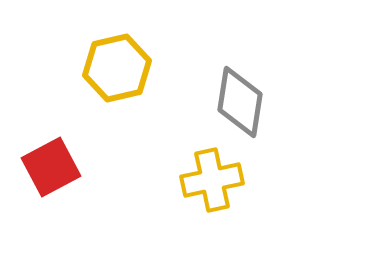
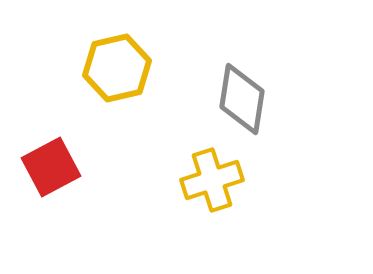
gray diamond: moved 2 px right, 3 px up
yellow cross: rotated 6 degrees counterclockwise
